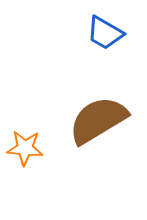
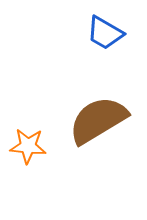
orange star: moved 3 px right, 2 px up
